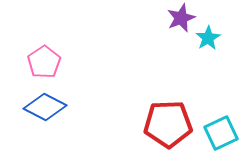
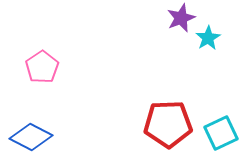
pink pentagon: moved 2 px left, 5 px down
blue diamond: moved 14 px left, 30 px down
